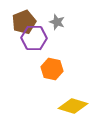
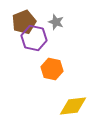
gray star: moved 1 px left
purple hexagon: rotated 10 degrees clockwise
yellow diamond: rotated 24 degrees counterclockwise
